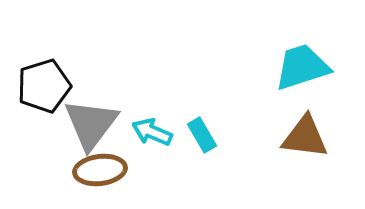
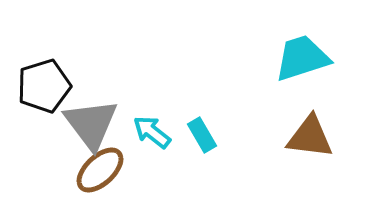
cyan trapezoid: moved 9 px up
gray triangle: rotated 14 degrees counterclockwise
cyan arrow: rotated 15 degrees clockwise
brown triangle: moved 5 px right
brown ellipse: rotated 36 degrees counterclockwise
